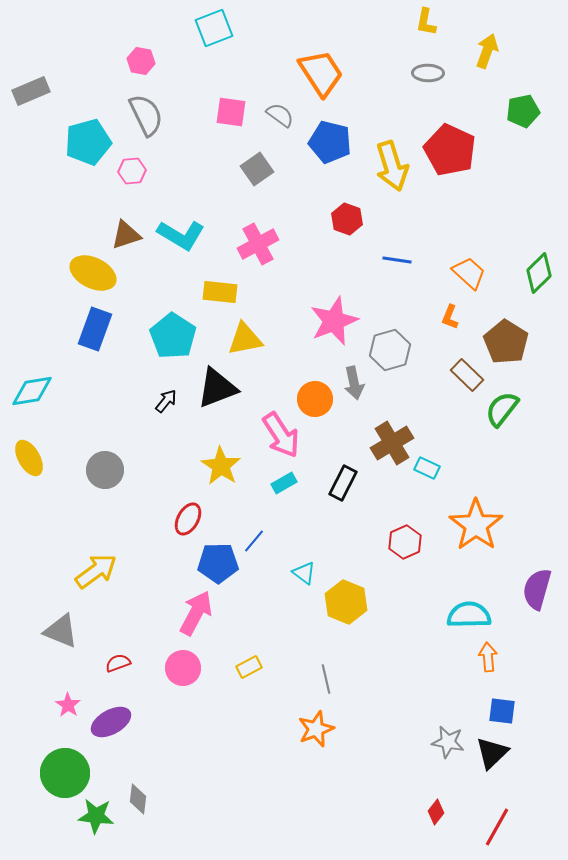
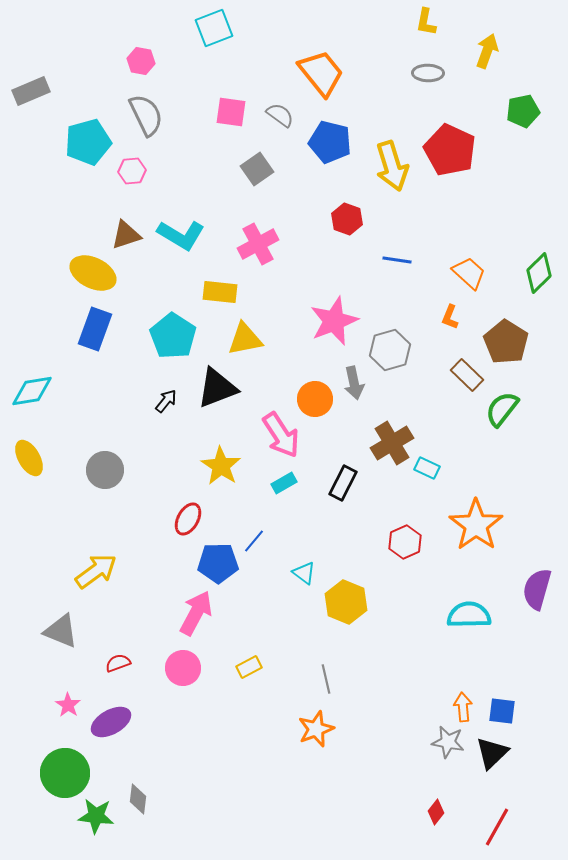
orange trapezoid at (321, 73): rotated 6 degrees counterclockwise
orange arrow at (488, 657): moved 25 px left, 50 px down
